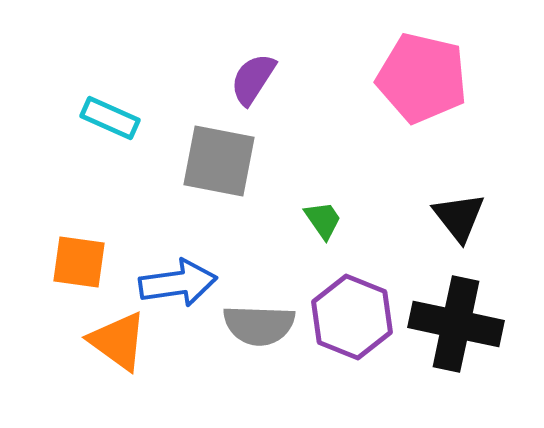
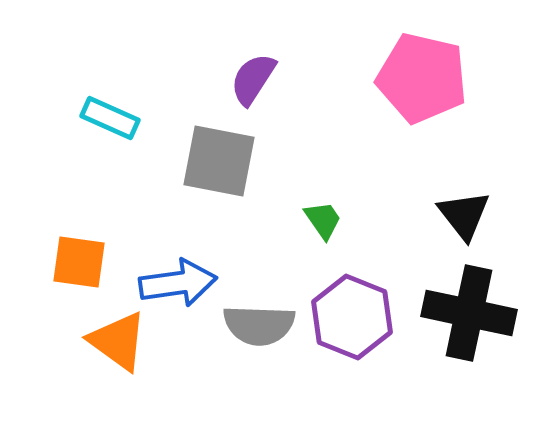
black triangle: moved 5 px right, 2 px up
black cross: moved 13 px right, 11 px up
